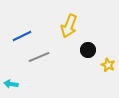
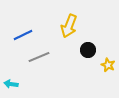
blue line: moved 1 px right, 1 px up
